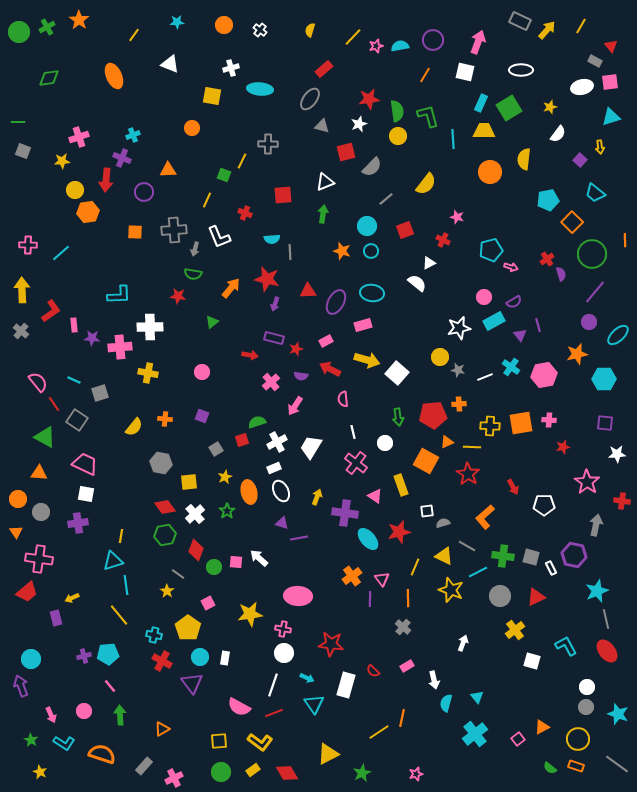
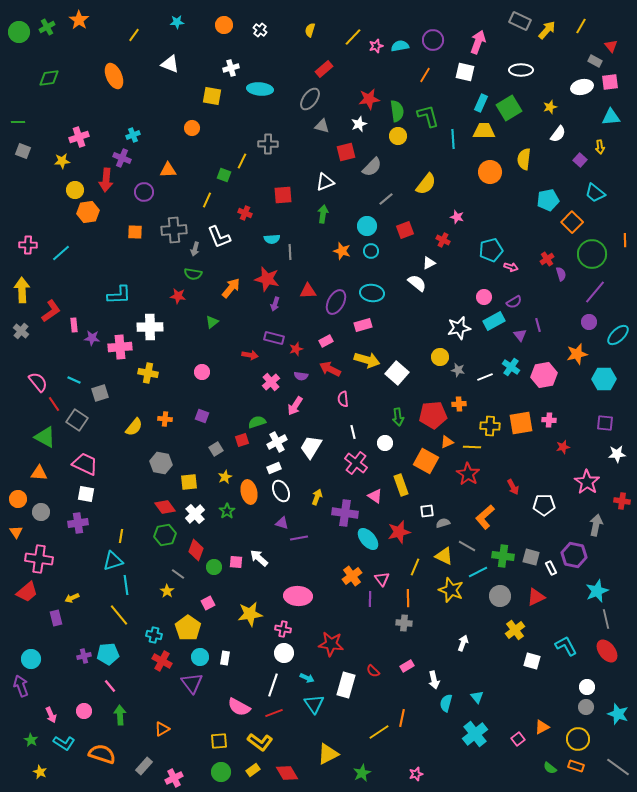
cyan triangle at (611, 117): rotated 12 degrees clockwise
gray cross at (403, 627): moved 1 px right, 4 px up; rotated 35 degrees counterclockwise
gray line at (617, 764): moved 1 px right, 3 px down
